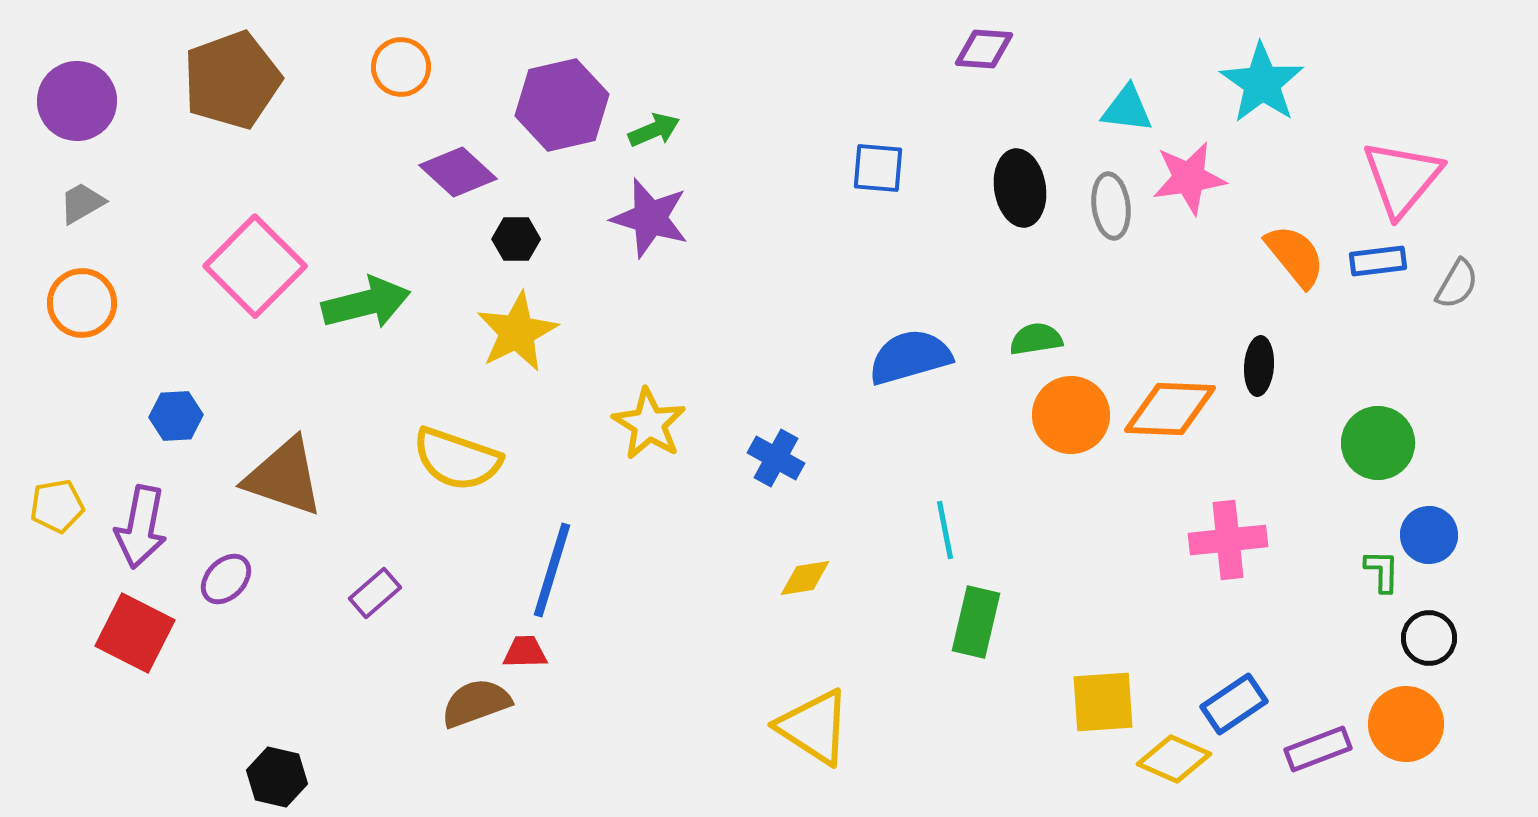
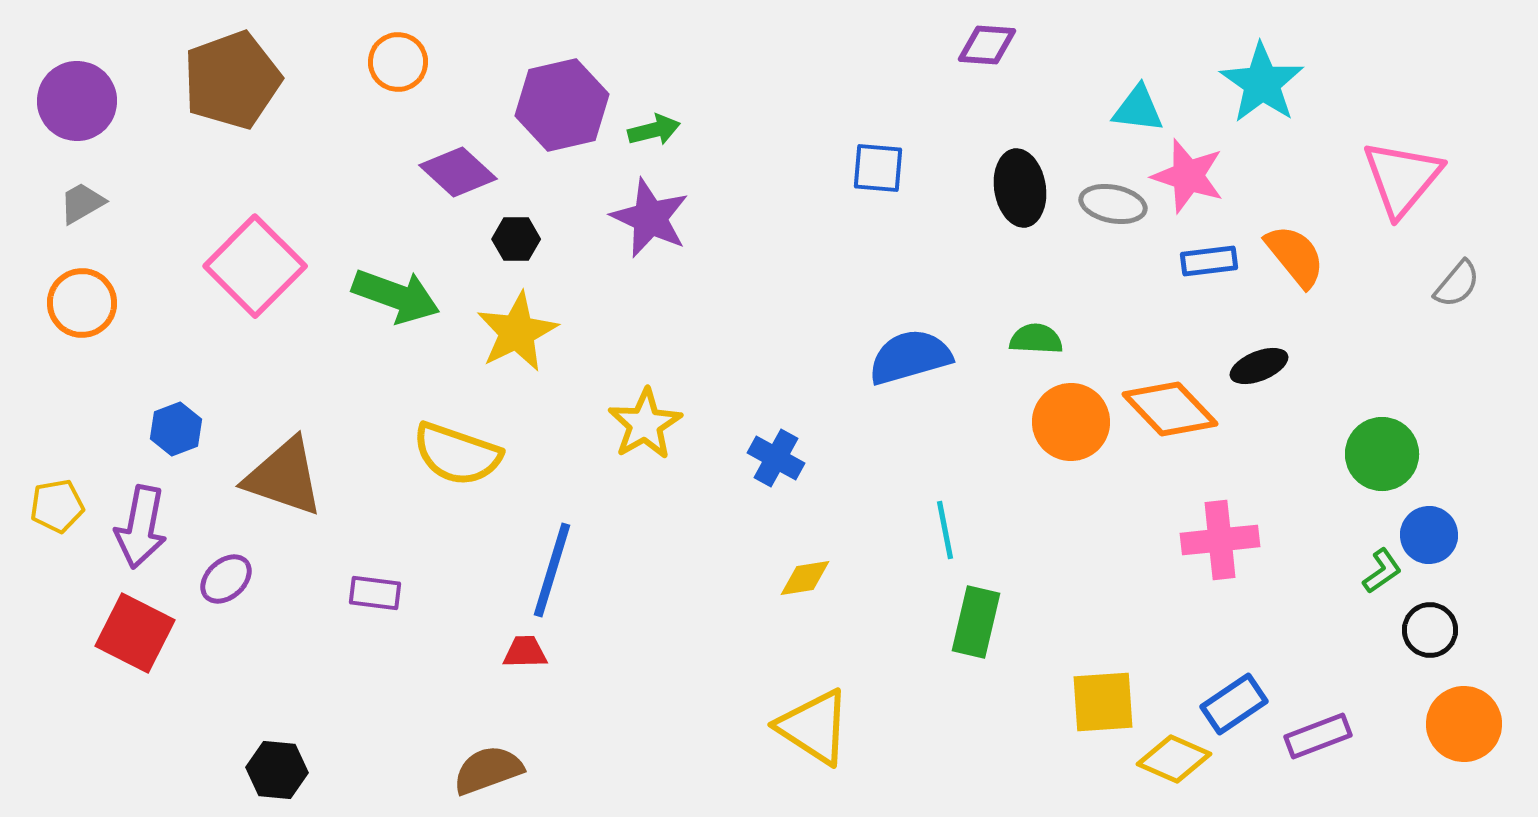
purple diamond at (984, 49): moved 3 px right, 4 px up
orange circle at (401, 67): moved 3 px left, 5 px up
cyan triangle at (1127, 109): moved 11 px right
green arrow at (654, 130): rotated 9 degrees clockwise
pink star at (1189, 178): moved 1 px left, 2 px up; rotated 26 degrees clockwise
gray ellipse at (1111, 206): moved 2 px right, 2 px up; rotated 72 degrees counterclockwise
purple star at (650, 218): rotated 8 degrees clockwise
blue rectangle at (1378, 261): moved 169 px left
gray semicircle at (1457, 284): rotated 10 degrees clockwise
green arrow at (366, 303): moved 30 px right, 7 px up; rotated 34 degrees clockwise
green semicircle at (1036, 339): rotated 12 degrees clockwise
black ellipse at (1259, 366): rotated 64 degrees clockwise
orange diamond at (1170, 409): rotated 44 degrees clockwise
orange circle at (1071, 415): moved 7 px down
blue hexagon at (176, 416): moved 13 px down; rotated 18 degrees counterclockwise
yellow star at (649, 424): moved 4 px left; rotated 10 degrees clockwise
green circle at (1378, 443): moved 4 px right, 11 px down
yellow semicircle at (457, 459): moved 5 px up
pink cross at (1228, 540): moved 8 px left
green L-shape at (1382, 571): rotated 54 degrees clockwise
purple ellipse at (226, 579): rotated 4 degrees clockwise
purple rectangle at (375, 593): rotated 48 degrees clockwise
black circle at (1429, 638): moved 1 px right, 8 px up
brown semicircle at (476, 703): moved 12 px right, 67 px down
orange circle at (1406, 724): moved 58 px right
purple rectangle at (1318, 749): moved 13 px up
black hexagon at (277, 777): moved 7 px up; rotated 8 degrees counterclockwise
